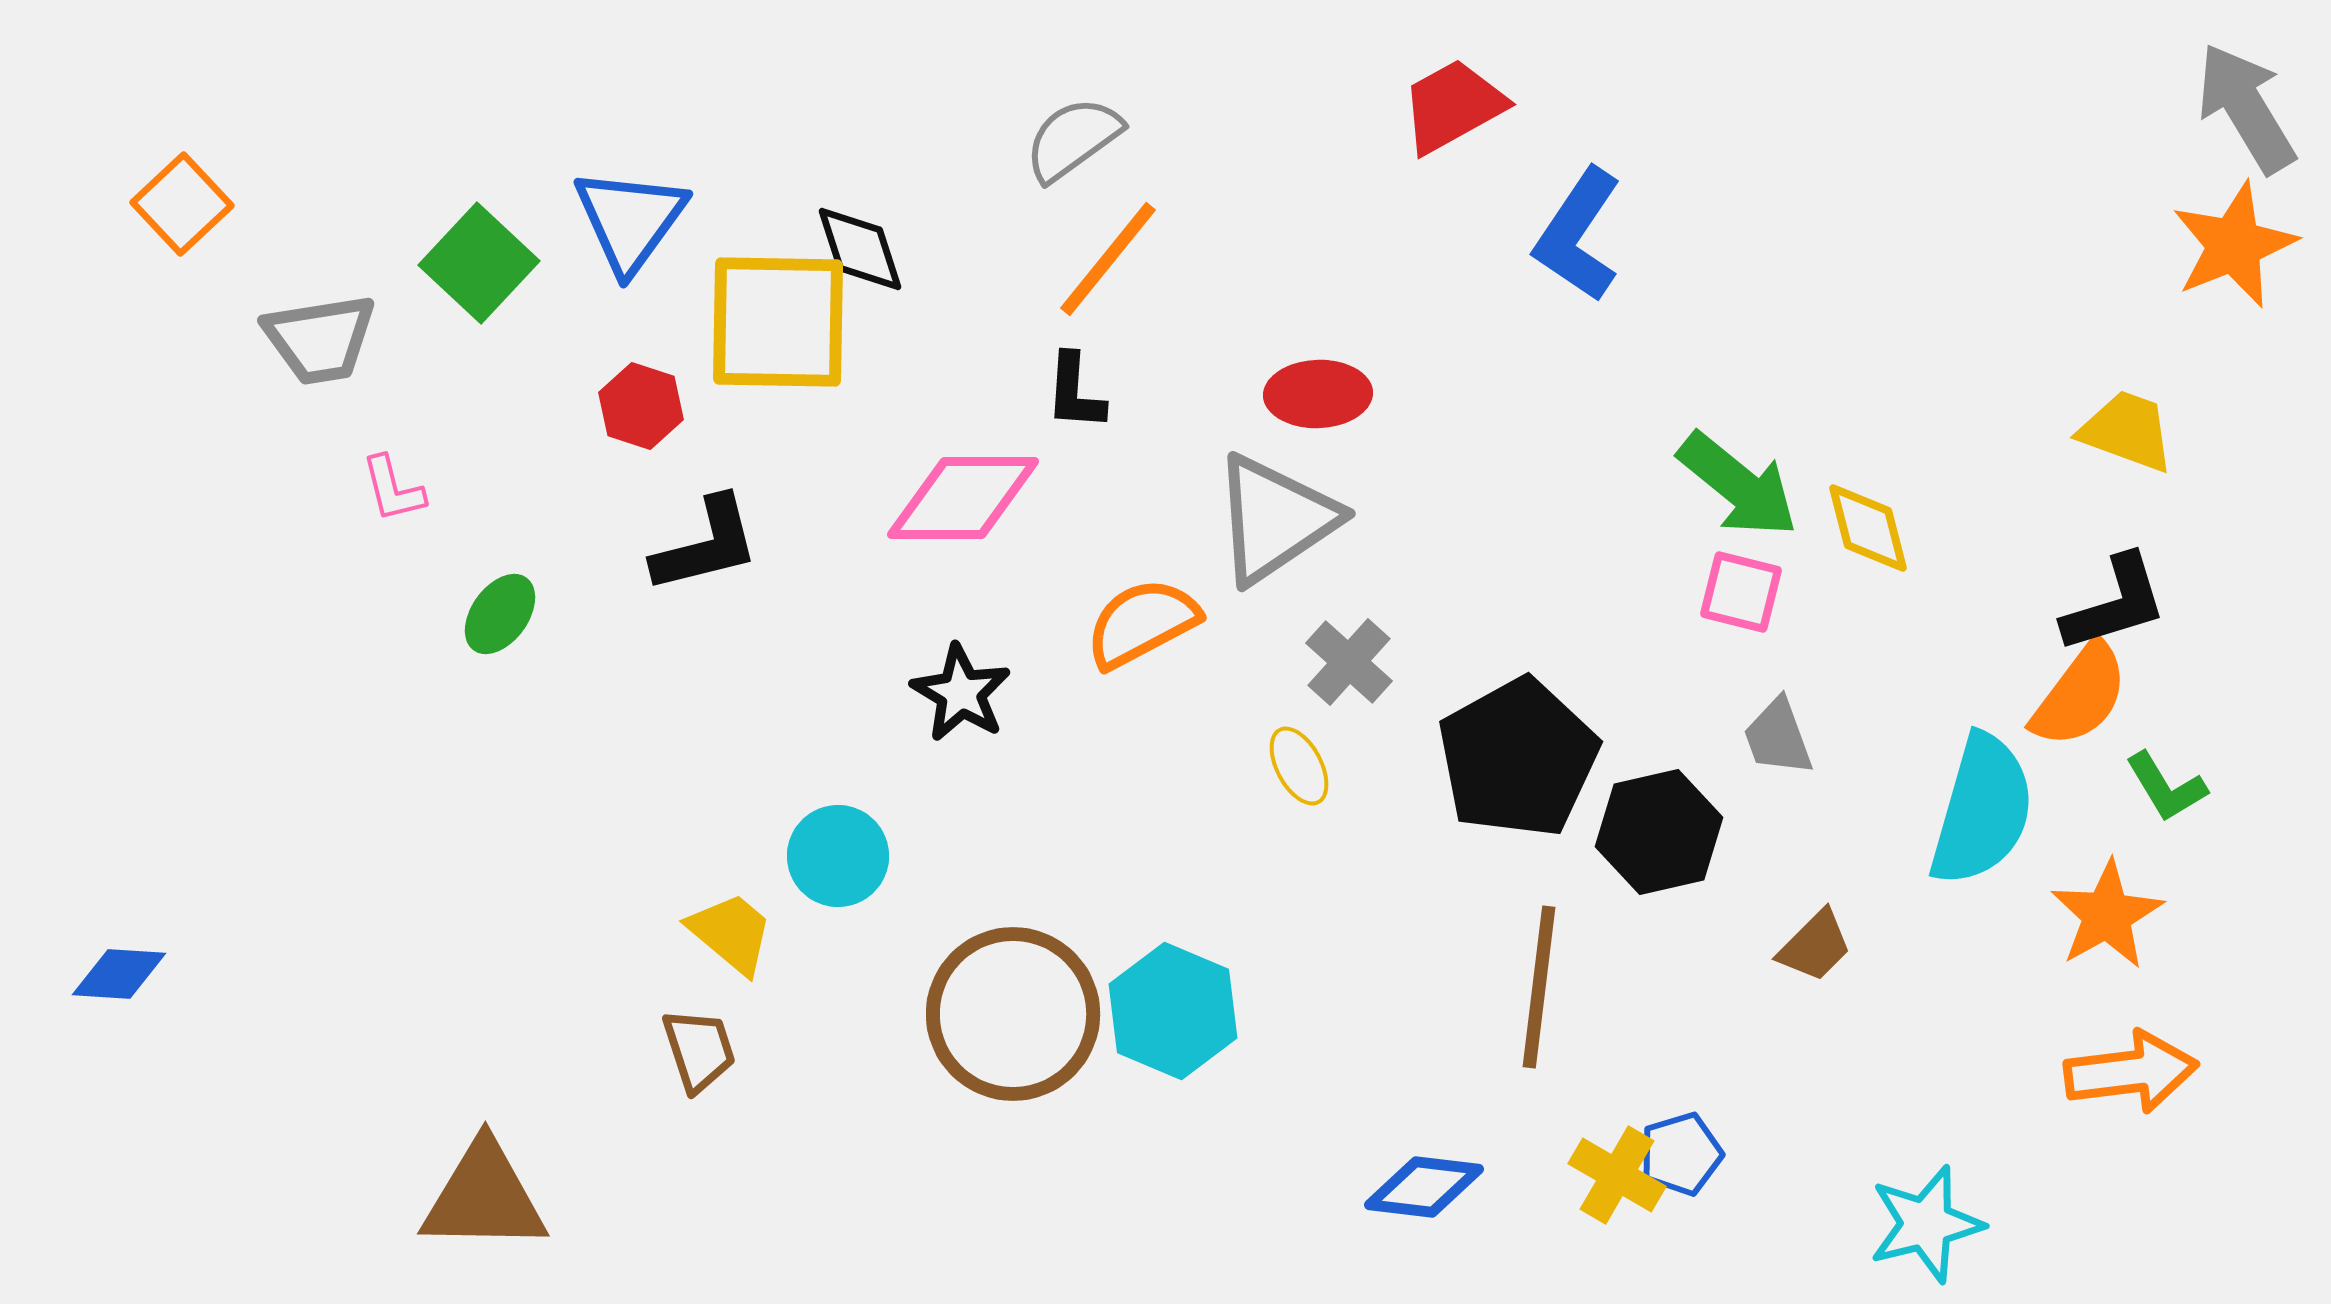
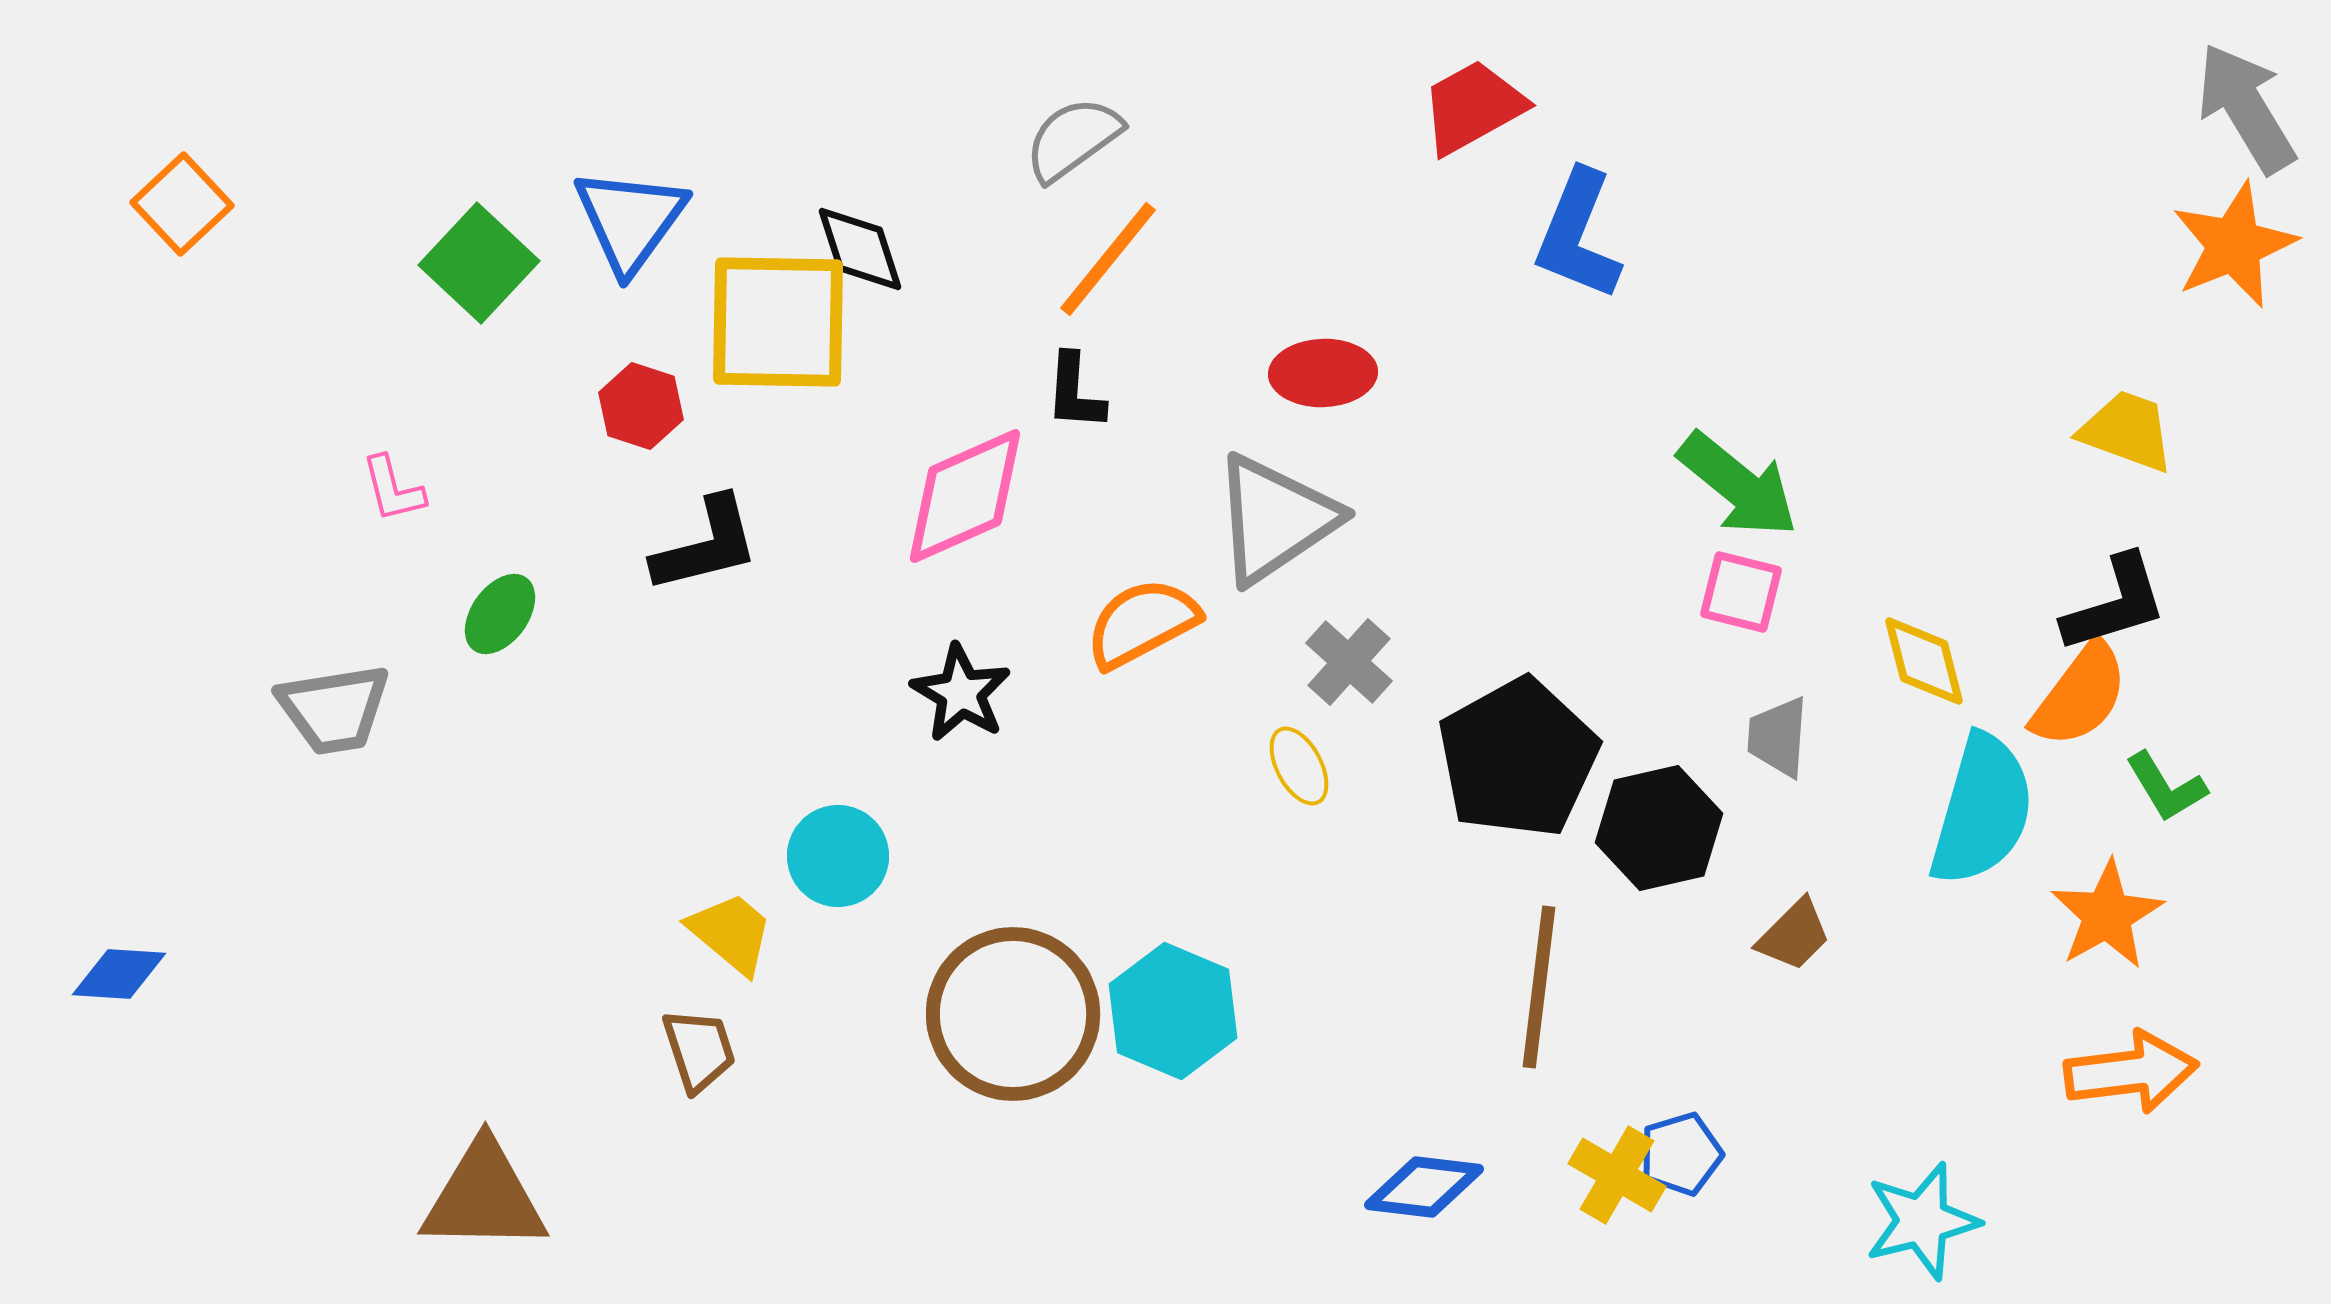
red trapezoid at (1453, 106): moved 20 px right, 1 px down
blue L-shape at (1578, 235): rotated 12 degrees counterclockwise
gray trapezoid at (320, 339): moved 14 px right, 370 px down
red ellipse at (1318, 394): moved 5 px right, 21 px up
pink diamond at (963, 498): moved 2 px right, 2 px up; rotated 24 degrees counterclockwise
yellow diamond at (1868, 528): moved 56 px right, 133 px down
gray trapezoid at (1778, 737): rotated 24 degrees clockwise
black hexagon at (1659, 832): moved 4 px up
brown trapezoid at (1815, 946): moved 21 px left, 11 px up
cyan star at (1926, 1224): moved 4 px left, 3 px up
